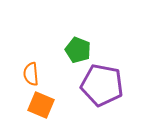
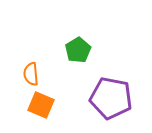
green pentagon: rotated 20 degrees clockwise
purple pentagon: moved 9 px right, 13 px down
